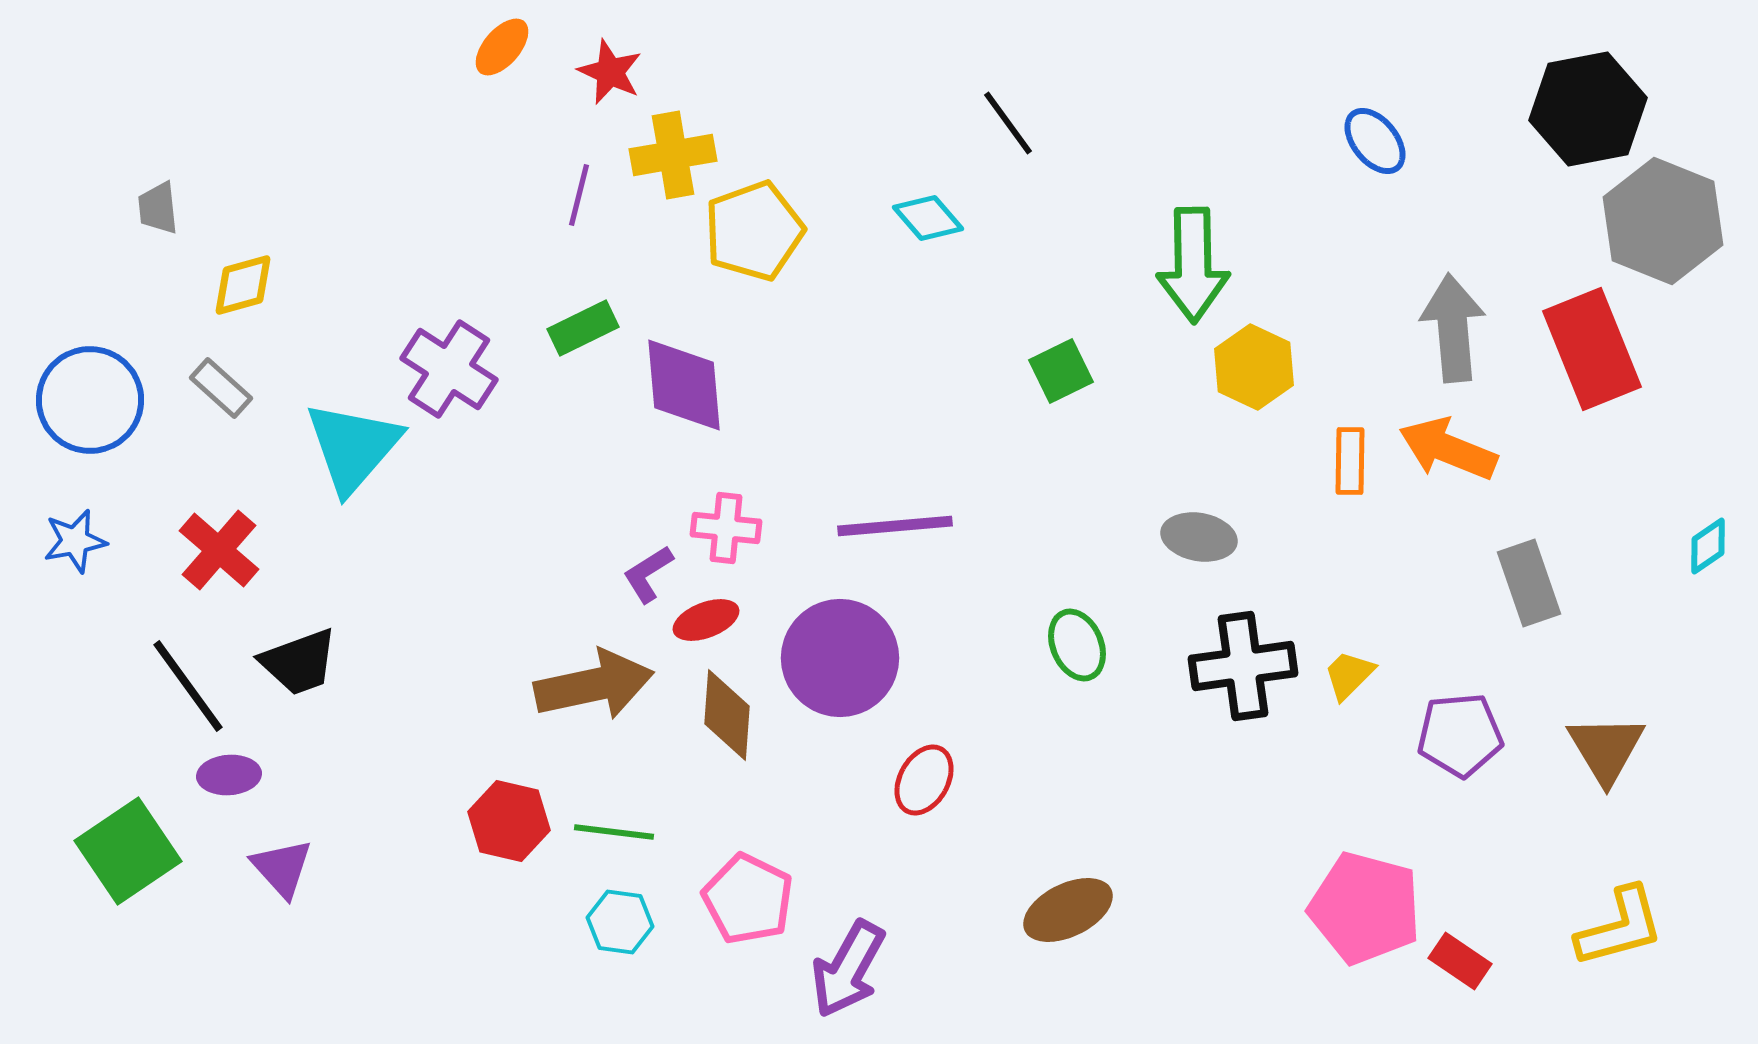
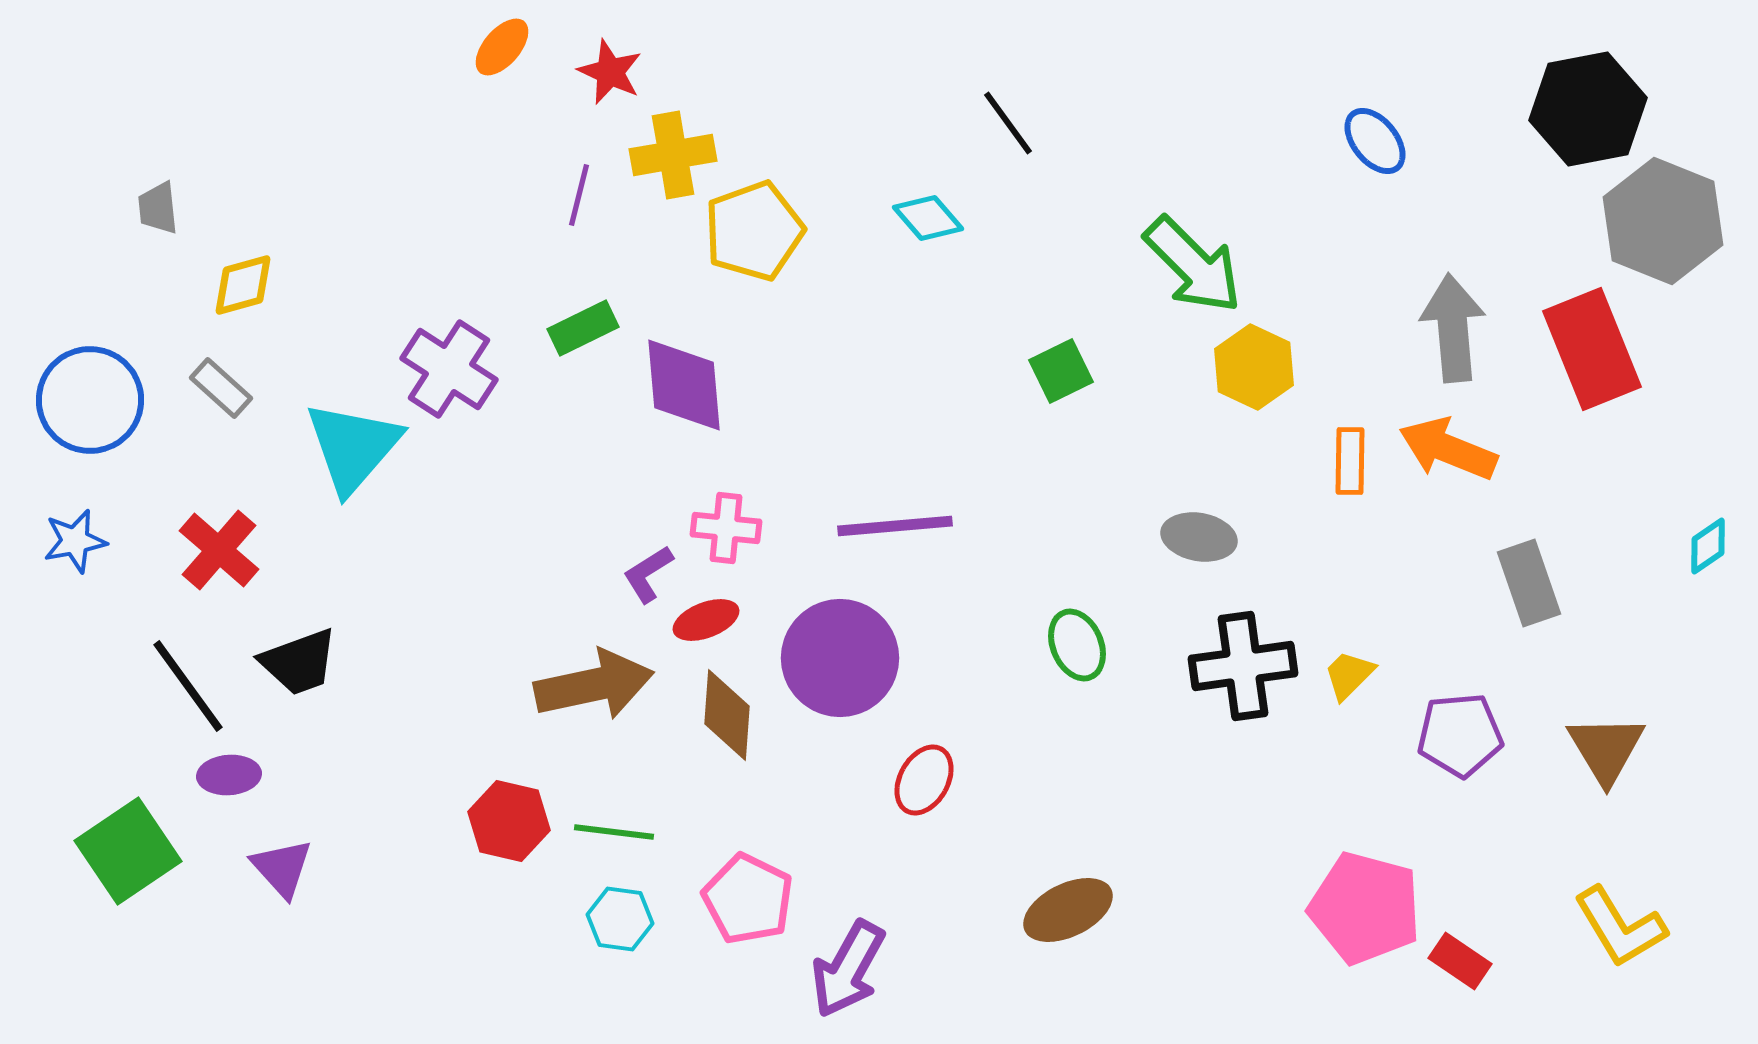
green arrow at (1193, 265): rotated 44 degrees counterclockwise
cyan hexagon at (620, 922): moved 3 px up
yellow L-shape at (1620, 927): rotated 74 degrees clockwise
